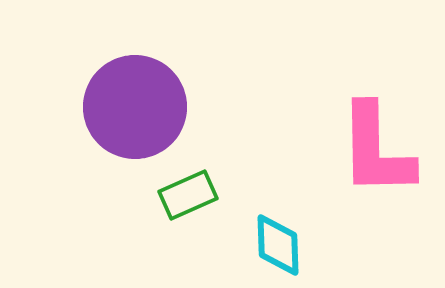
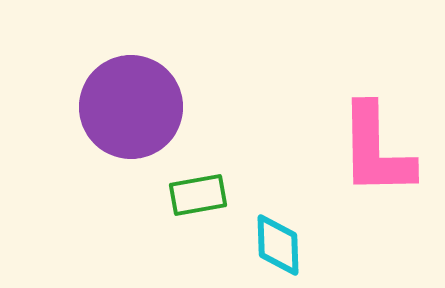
purple circle: moved 4 px left
green rectangle: moved 10 px right; rotated 14 degrees clockwise
